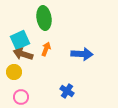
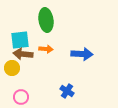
green ellipse: moved 2 px right, 2 px down
cyan square: rotated 18 degrees clockwise
orange arrow: rotated 72 degrees clockwise
brown arrow: rotated 12 degrees counterclockwise
yellow circle: moved 2 px left, 4 px up
